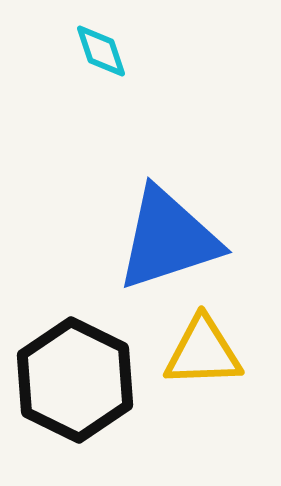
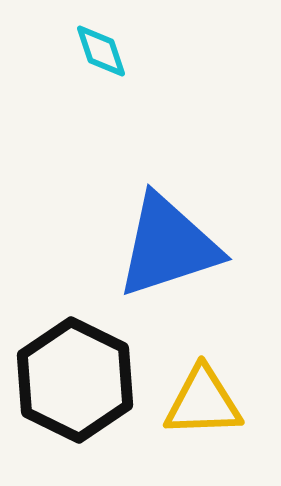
blue triangle: moved 7 px down
yellow triangle: moved 50 px down
